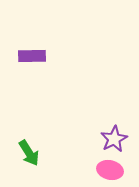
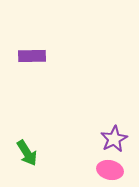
green arrow: moved 2 px left
